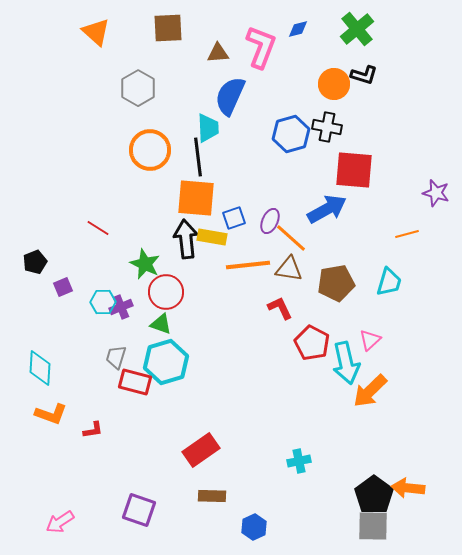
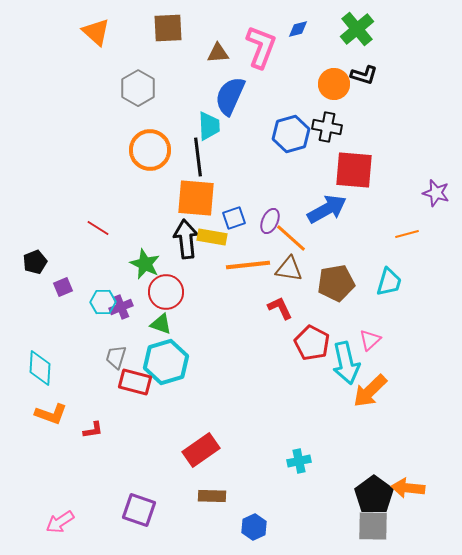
cyan trapezoid at (208, 128): moved 1 px right, 2 px up
